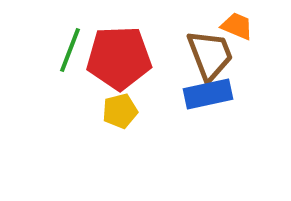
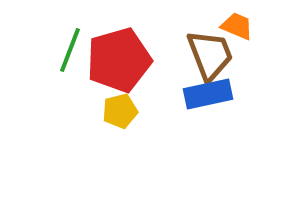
red pentagon: moved 2 px down; rotated 14 degrees counterclockwise
